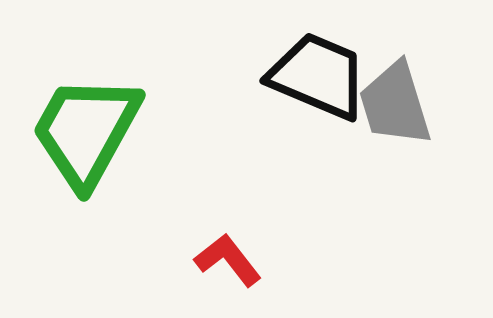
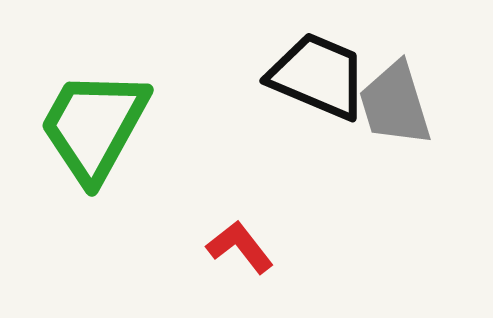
green trapezoid: moved 8 px right, 5 px up
red L-shape: moved 12 px right, 13 px up
